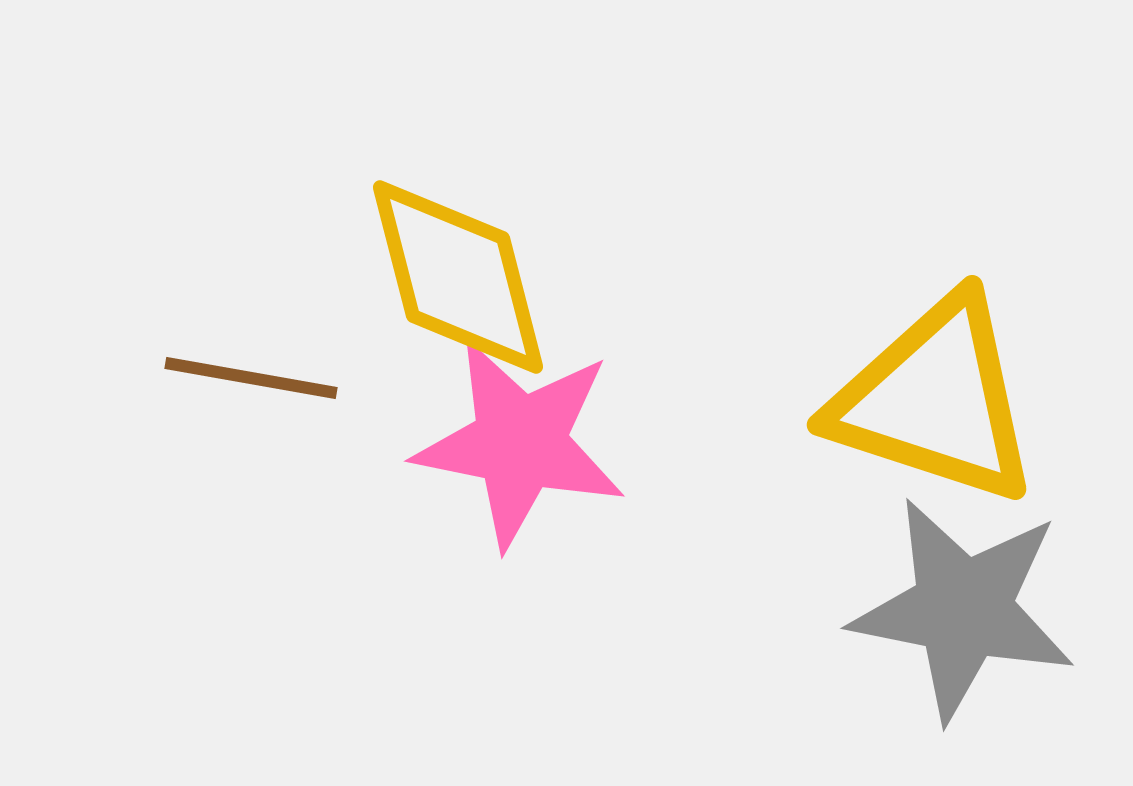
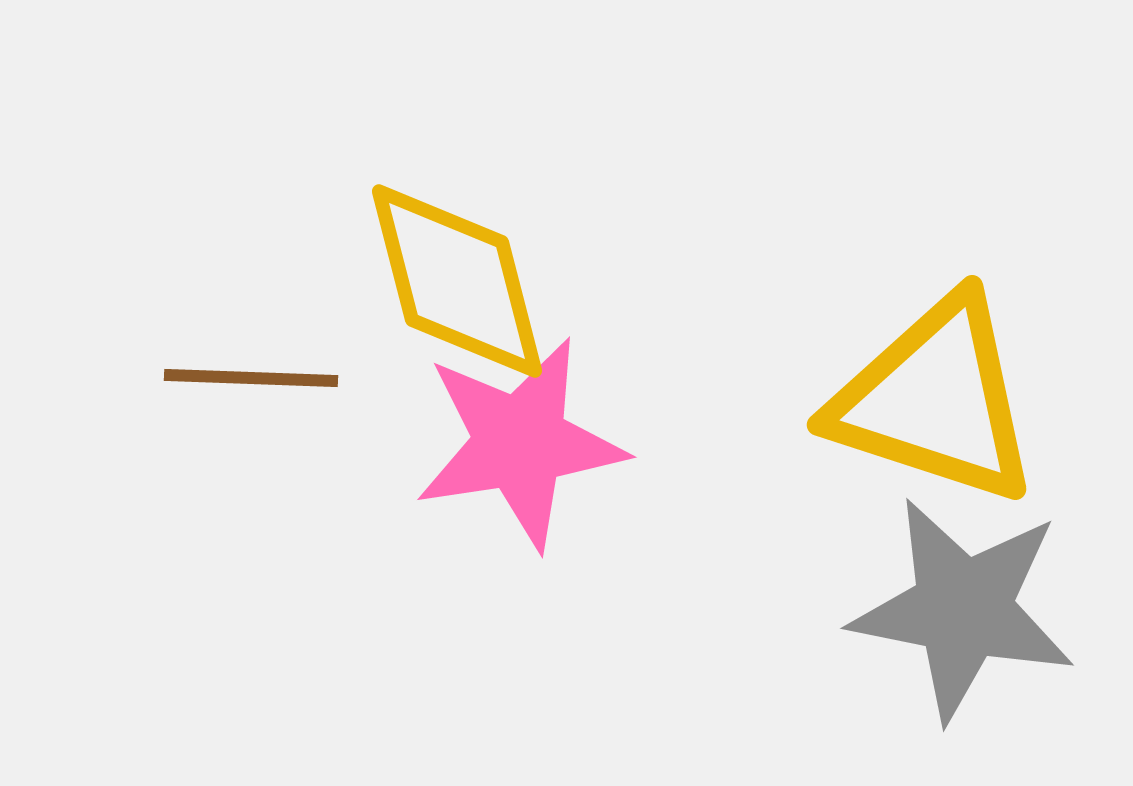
yellow diamond: moved 1 px left, 4 px down
brown line: rotated 8 degrees counterclockwise
pink star: rotated 20 degrees counterclockwise
